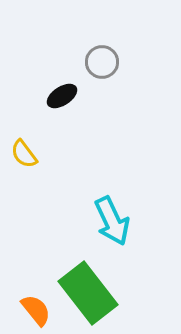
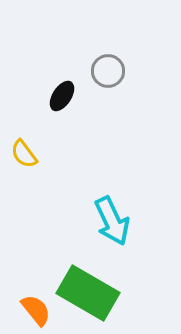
gray circle: moved 6 px right, 9 px down
black ellipse: rotated 24 degrees counterclockwise
green rectangle: rotated 22 degrees counterclockwise
